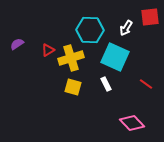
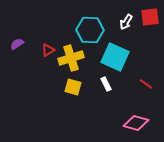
white arrow: moved 6 px up
pink diamond: moved 4 px right; rotated 30 degrees counterclockwise
